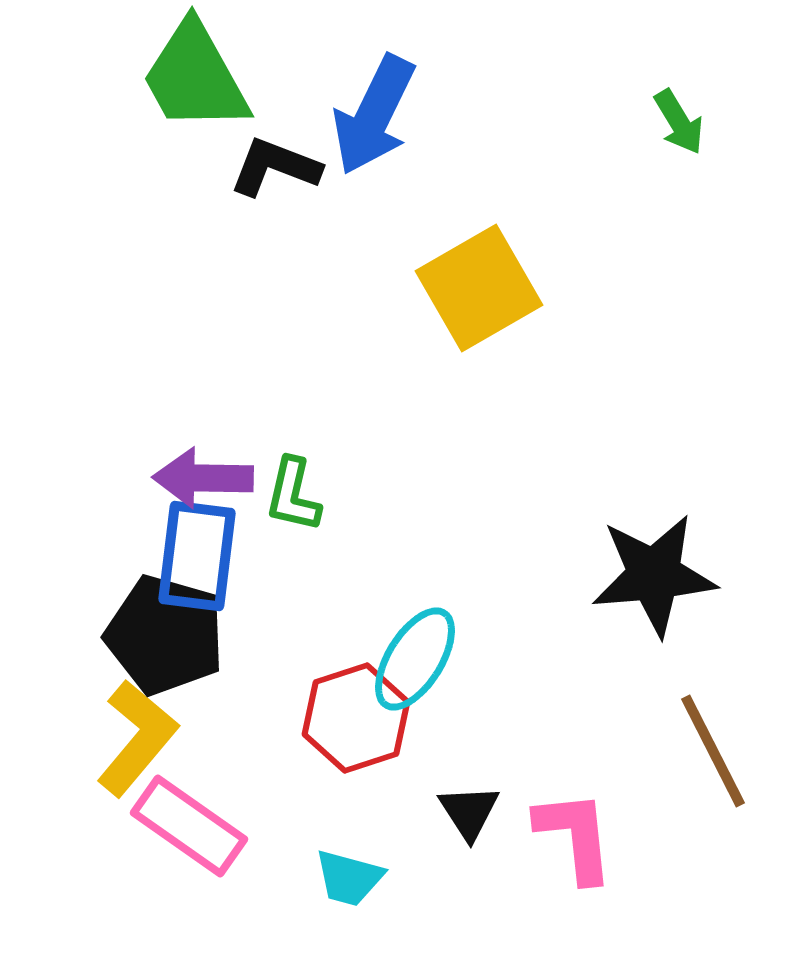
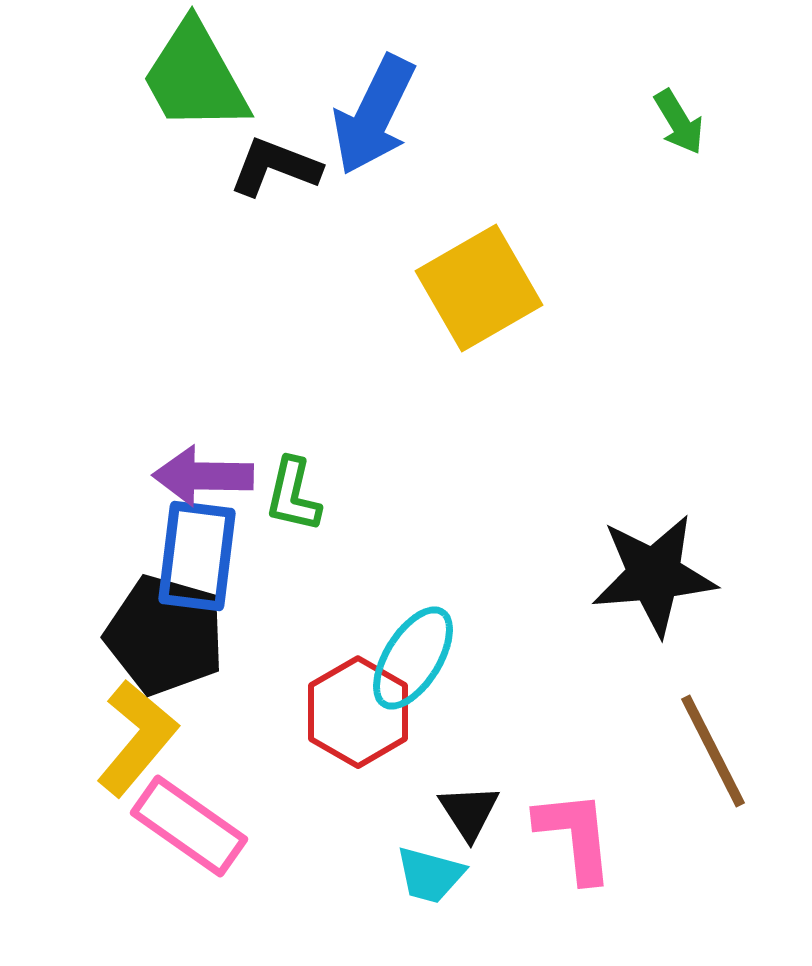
purple arrow: moved 2 px up
cyan ellipse: moved 2 px left, 1 px up
red hexagon: moved 2 px right, 6 px up; rotated 12 degrees counterclockwise
cyan trapezoid: moved 81 px right, 3 px up
